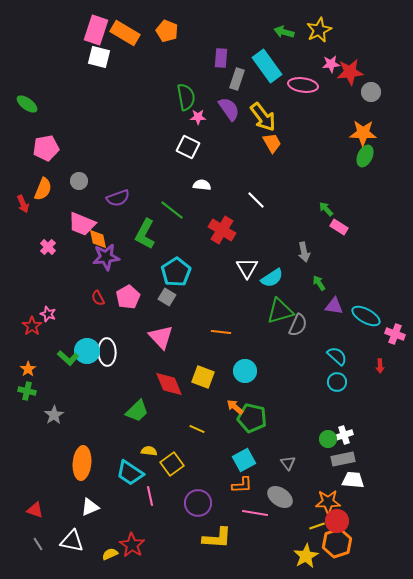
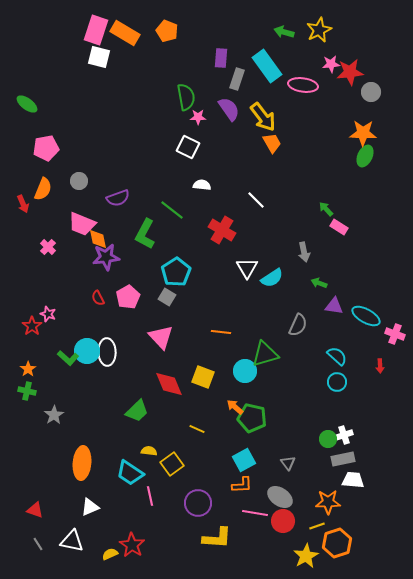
green arrow at (319, 283): rotated 35 degrees counterclockwise
green triangle at (280, 311): moved 15 px left, 43 px down
red circle at (337, 521): moved 54 px left
